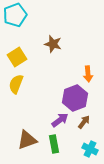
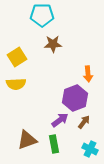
cyan pentagon: moved 27 px right; rotated 20 degrees clockwise
brown star: rotated 18 degrees counterclockwise
yellow semicircle: rotated 114 degrees counterclockwise
